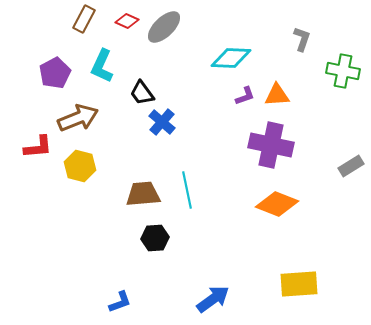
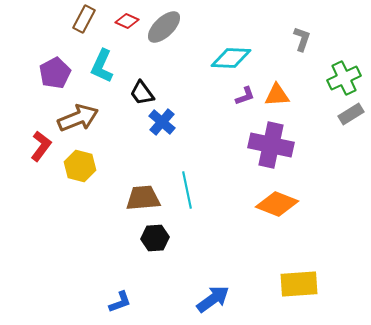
green cross: moved 1 px right, 7 px down; rotated 36 degrees counterclockwise
red L-shape: moved 3 px right, 1 px up; rotated 48 degrees counterclockwise
gray rectangle: moved 52 px up
brown trapezoid: moved 4 px down
